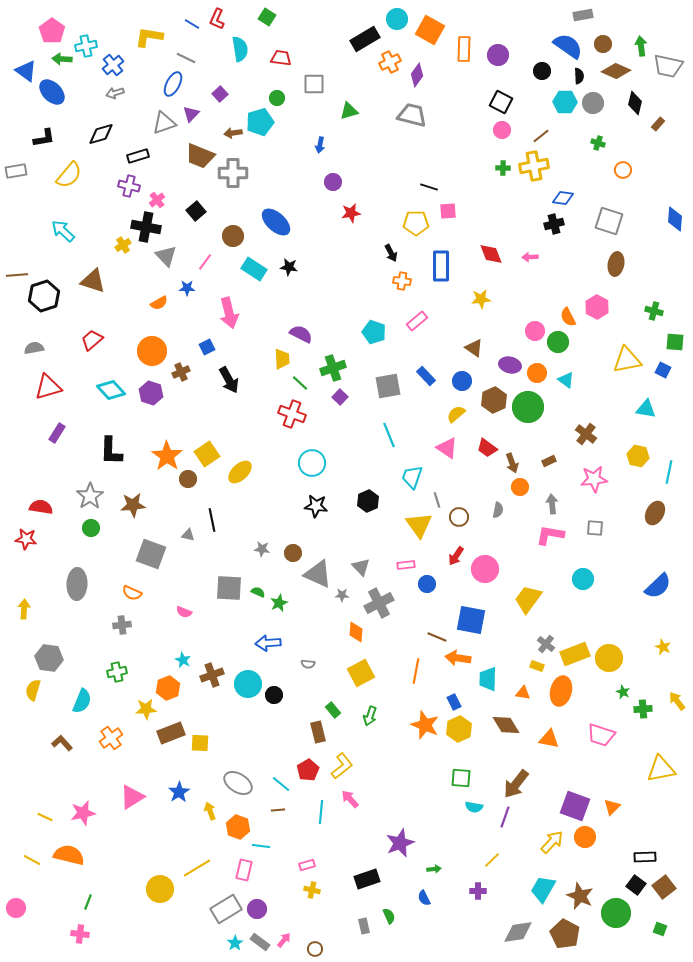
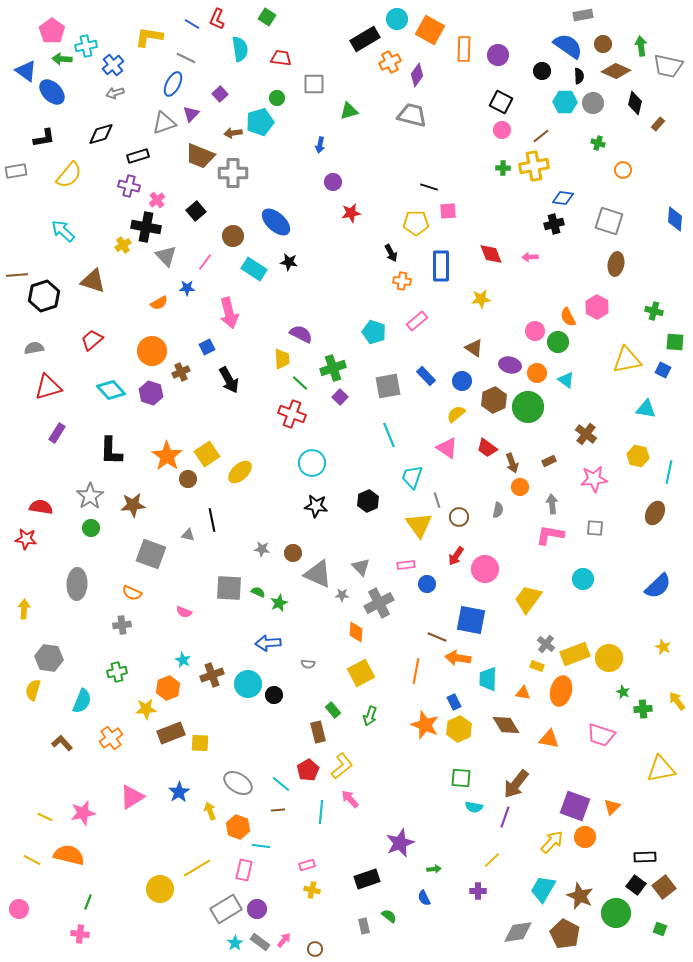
black star at (289, 267): moved 5 px up
pink circle at (16, 908): moved 3 px right, 1 px down
green semicircle at (389, 916): rotated 28 degrees counterclockwise
